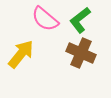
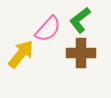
pink semicircle: moved 3 px right, 10 px down; rotated 88 degrees counterclockwise
brown cross: rotated 24 degrees counterclockwise
